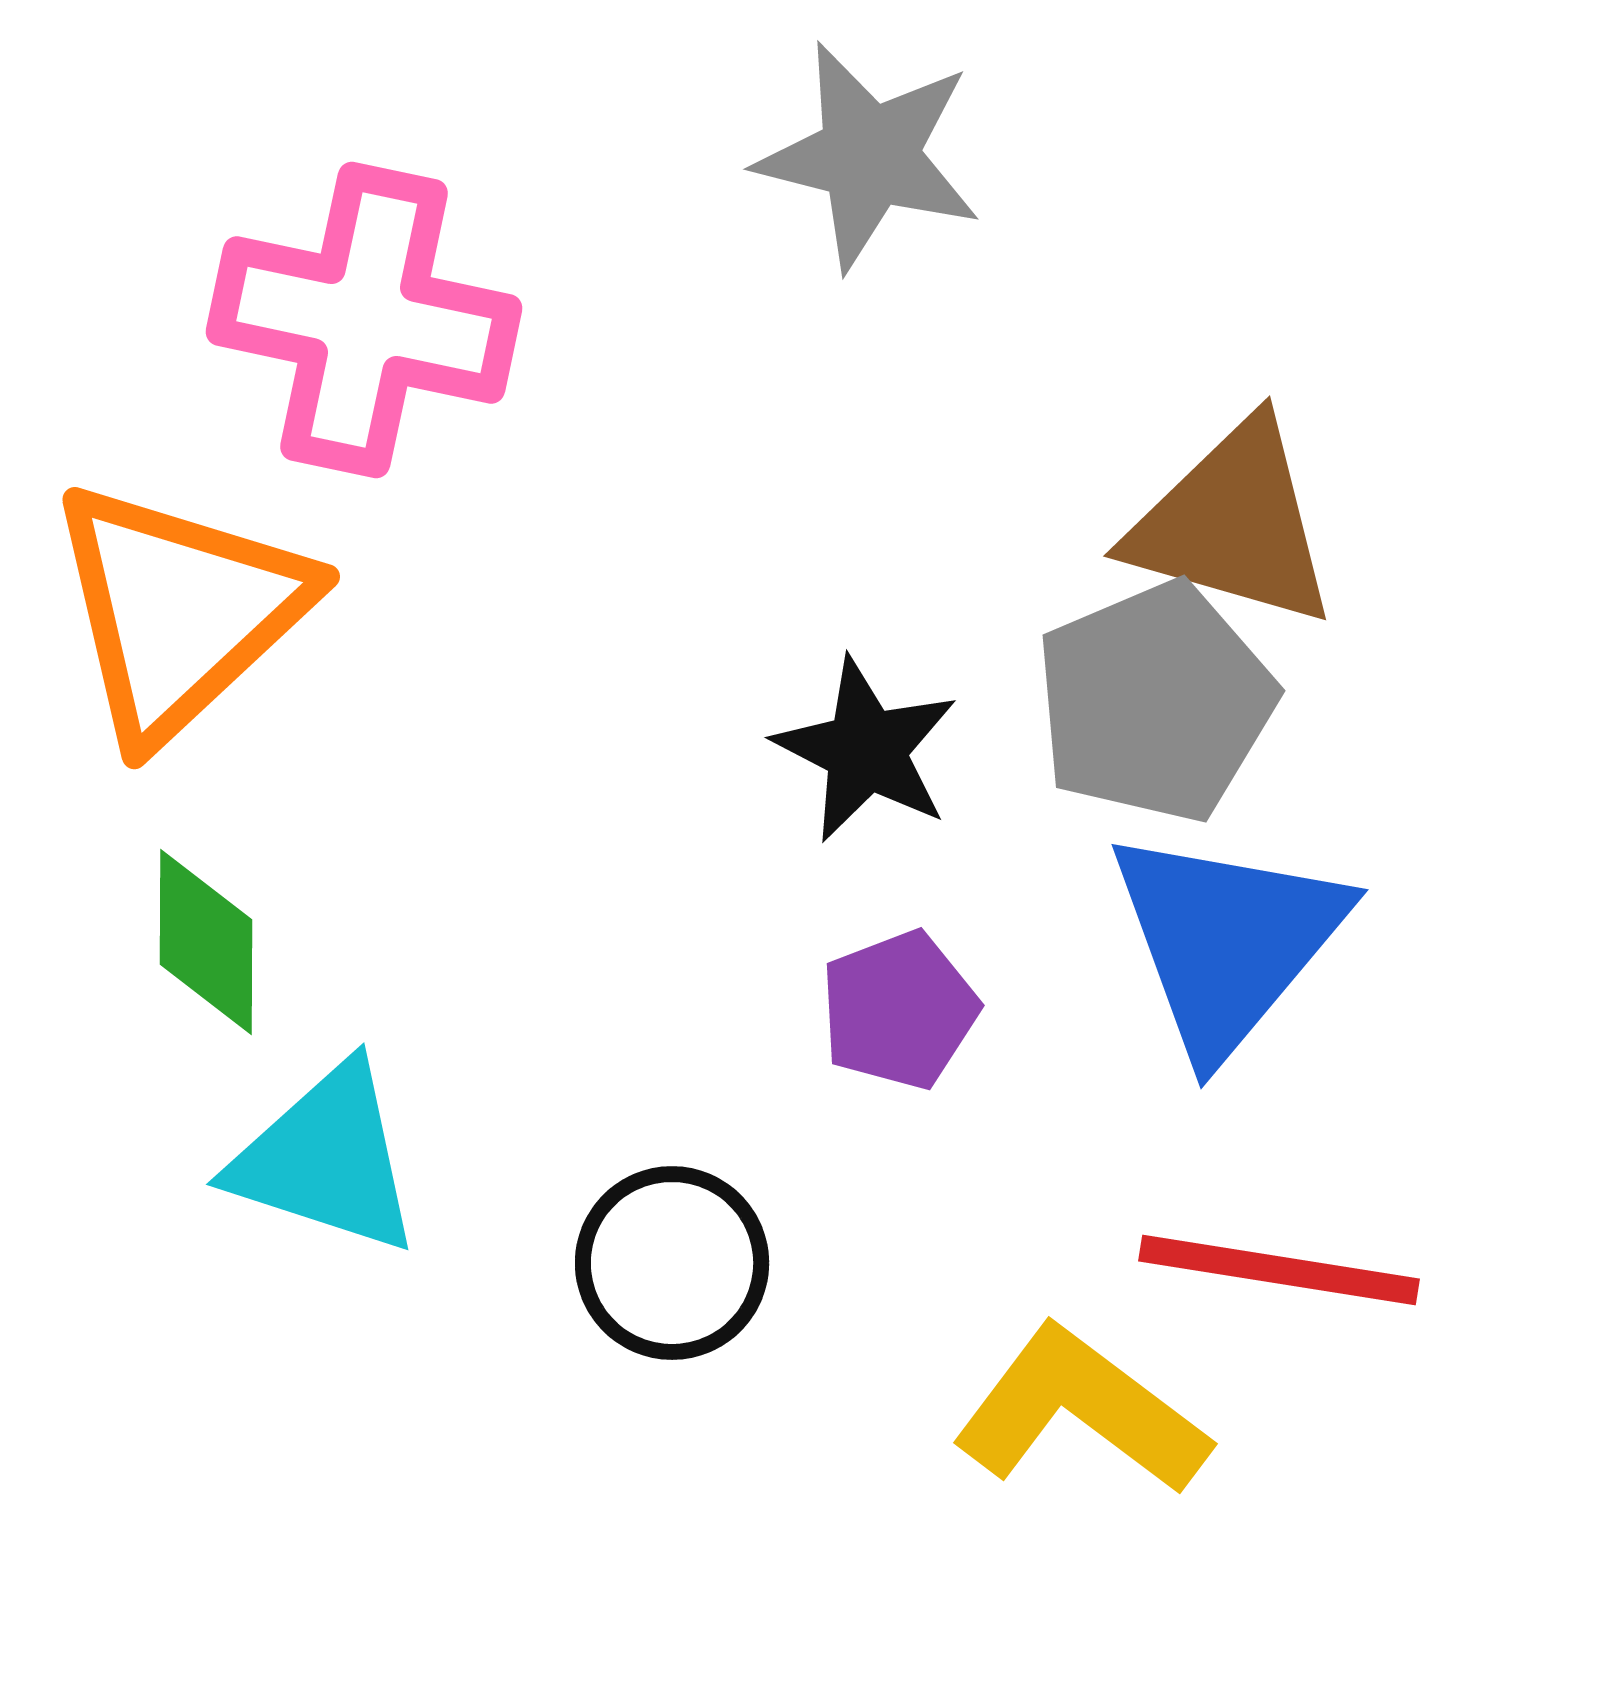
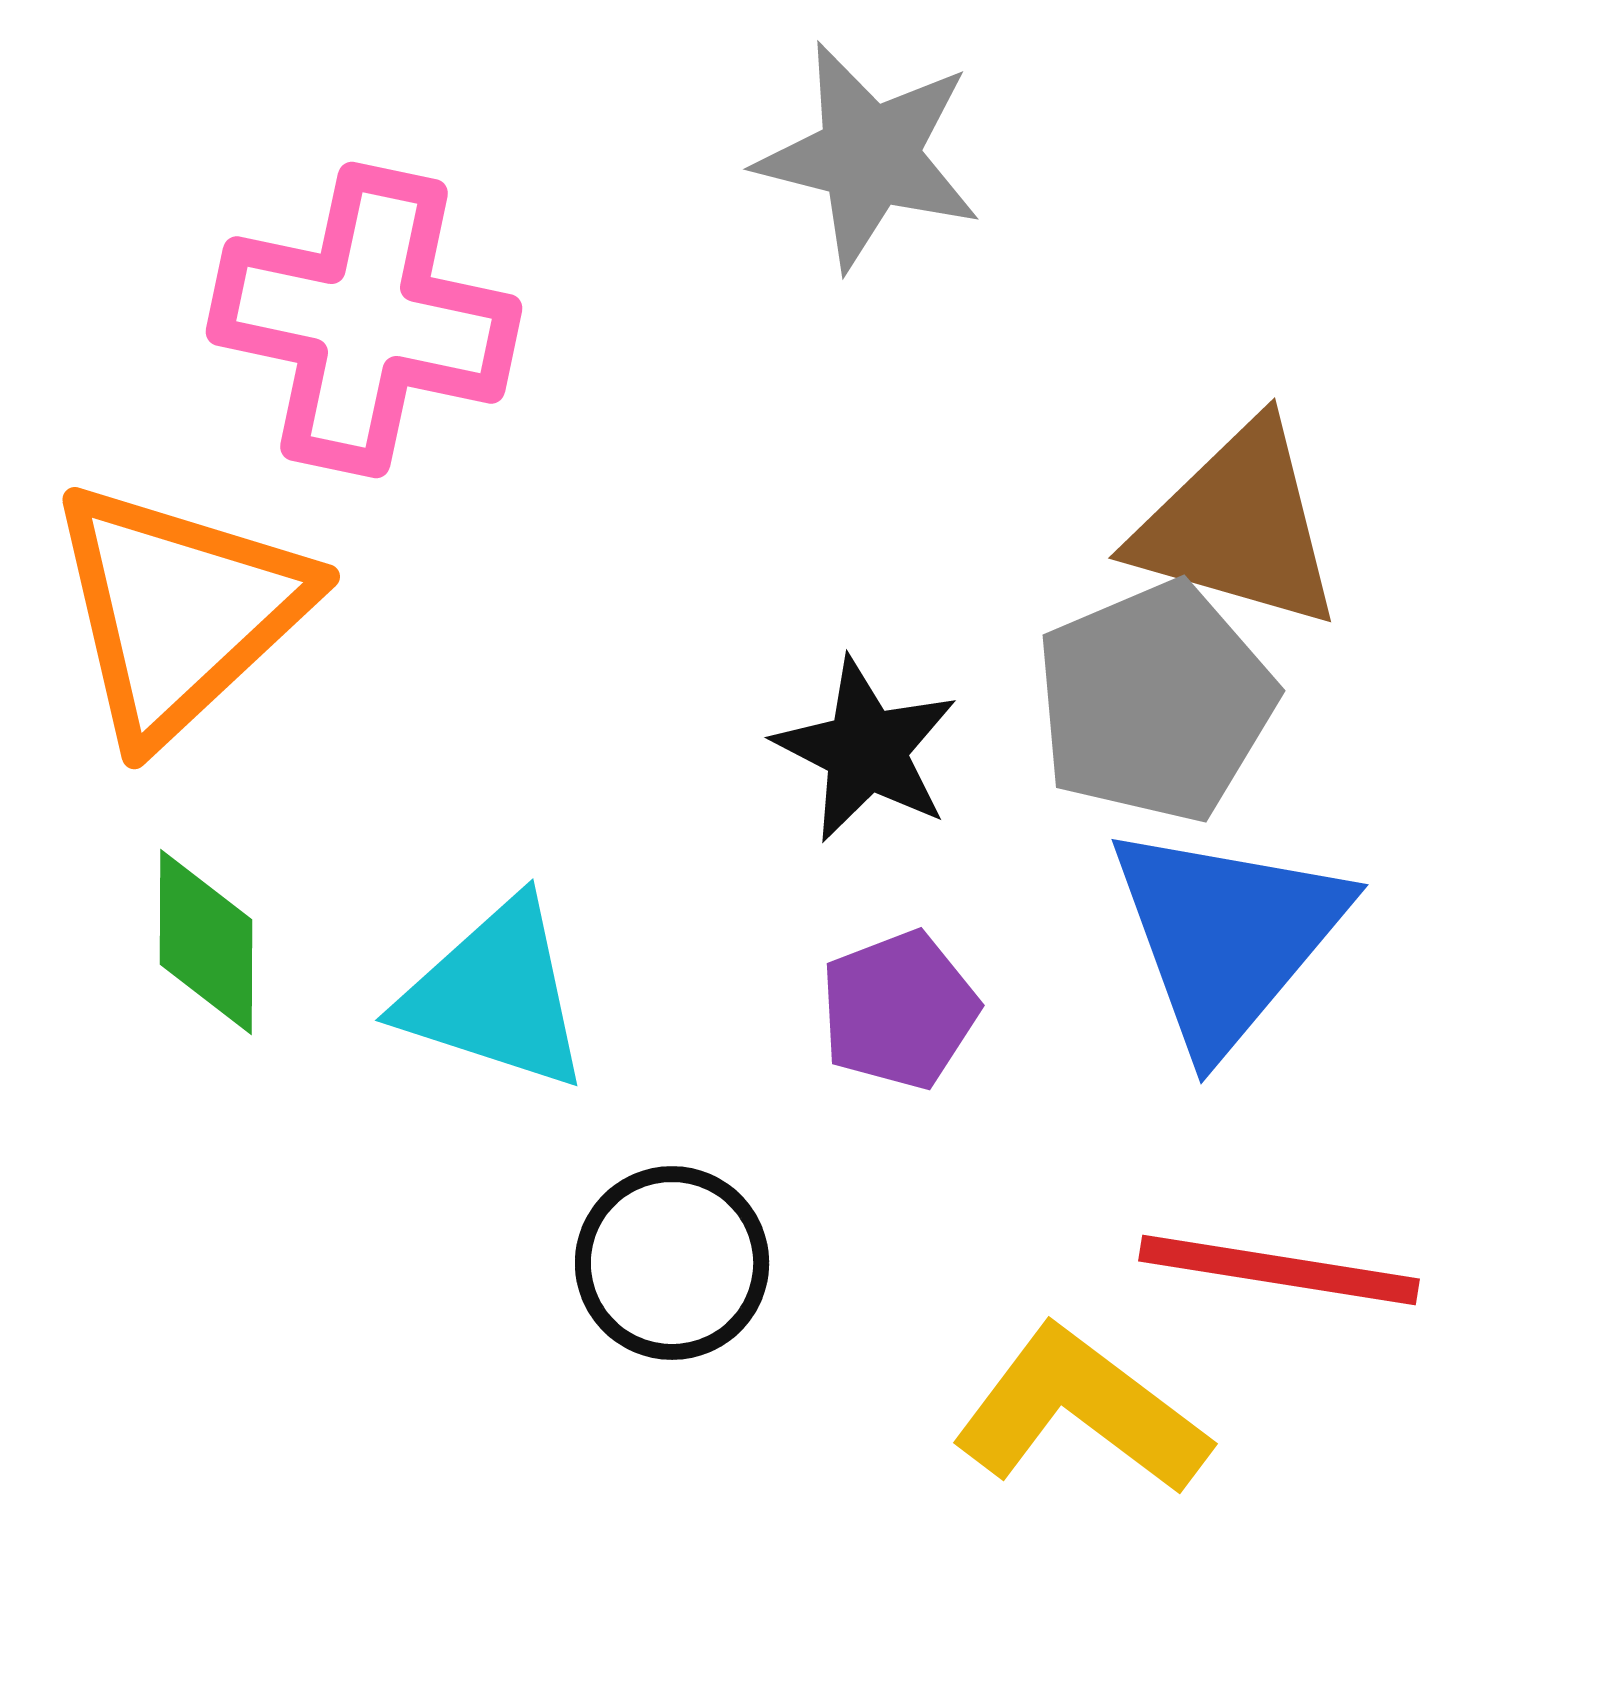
brown triangle: moved 5 px right, 2 px down
blue triangle: moved 5 px up
cyan triangle: moved 169 px right, 164 px up
